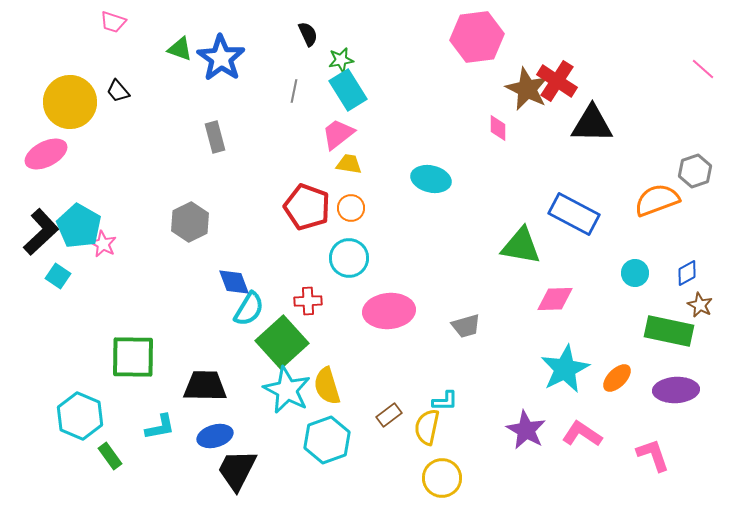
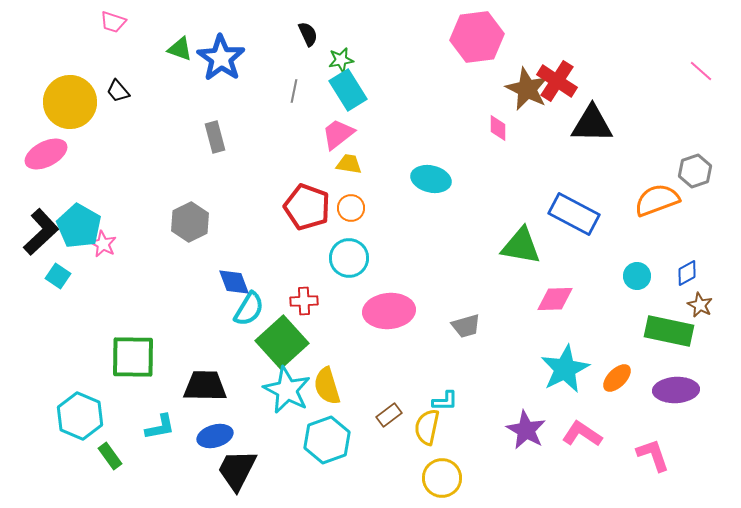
pink line at (703, 69): moved 2 px left, 2 px down
cyan circle at (635, 273): moved 2 px right, 3 px down
red cross at (308, 301): moved 4 px left
